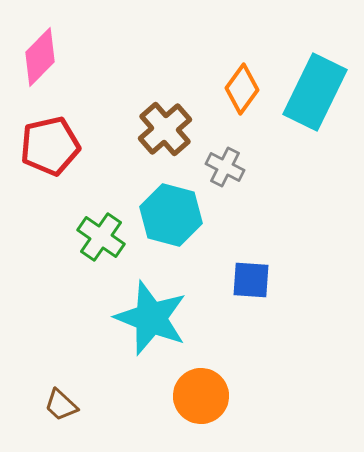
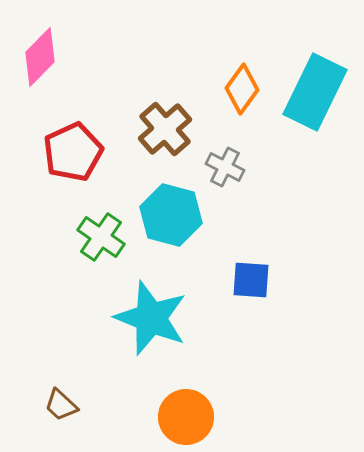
red pentagon: moved 23 px right, 6 px down; rotated 12 degrees counterclockwise
orange circle: moved 15 px left, 21 px down
